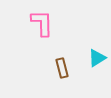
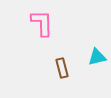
cyan triangle: moved 1 px up; rotated 18 degrees clockwise
